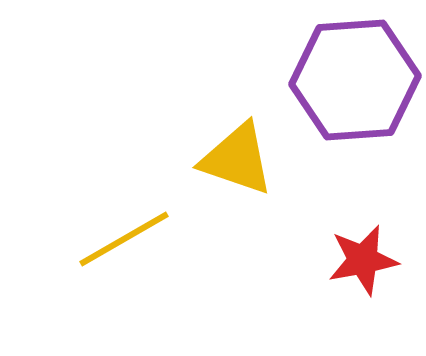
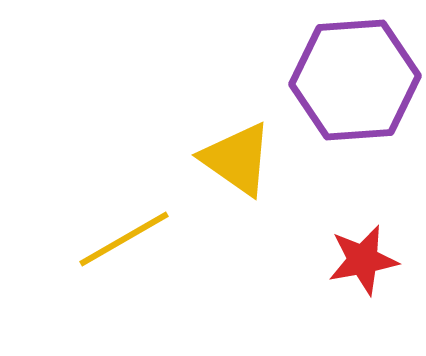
yellow triangle: rotated 16 degrees clockwise
